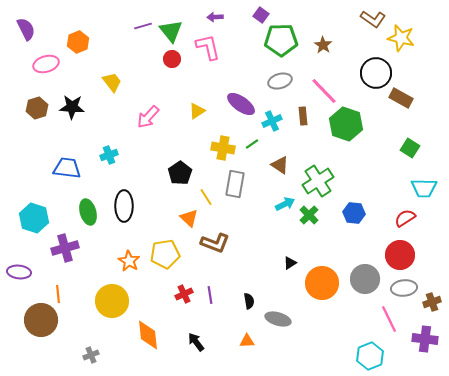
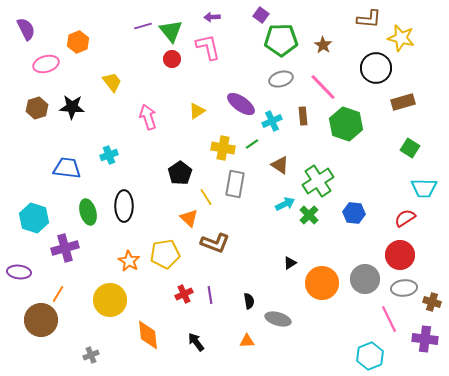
purple arrow at (215, 17): moved 3 px left
brown L-shape at (373, 19): moved 4 px left; rotated 30 degrees counterclockwise
black circle at (376, 73): moved 5 px up
gray ellipse at (280, 81): moved 1 px right, 2 px up
pink line at (324, 91): moved 1 px left, 4 px up
brown rectangle at (401, 98): moved 2 px right, 4 px down; rotated 45 degrees counterclockwise
pink arrow at (148, 117): rotated 120 degrees clockwise
orange line at (58, 294): rotated 36 degrees clockwise
yellow circle at (112, 301): moved 2 px left, 1 px up
brown cross at (432, 302): rotated 36 degrees clockwise
